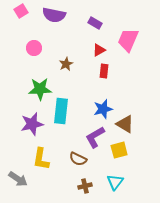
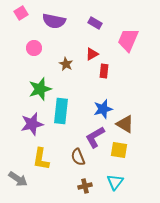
pink square: moved 2 px down
purple semicircle: moved 6 px down
red triangle: moved 7 px left, 4 px down
brown star: rotated 16 degrees counterclockwise
green star: rotated 15 degrees counterclockwise
yellow square: rotated 24 degrees clockwise
brown semicircle: moved 2 px up; rotated 42 degrees clockwise
